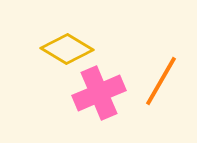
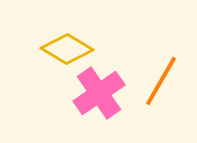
pink cross: rotated 12 degrees counterclockwise
